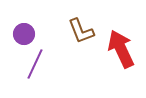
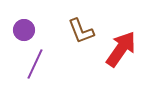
purple circle: moved 4 px up
red arrow: rotated 60 degrees clockwise
